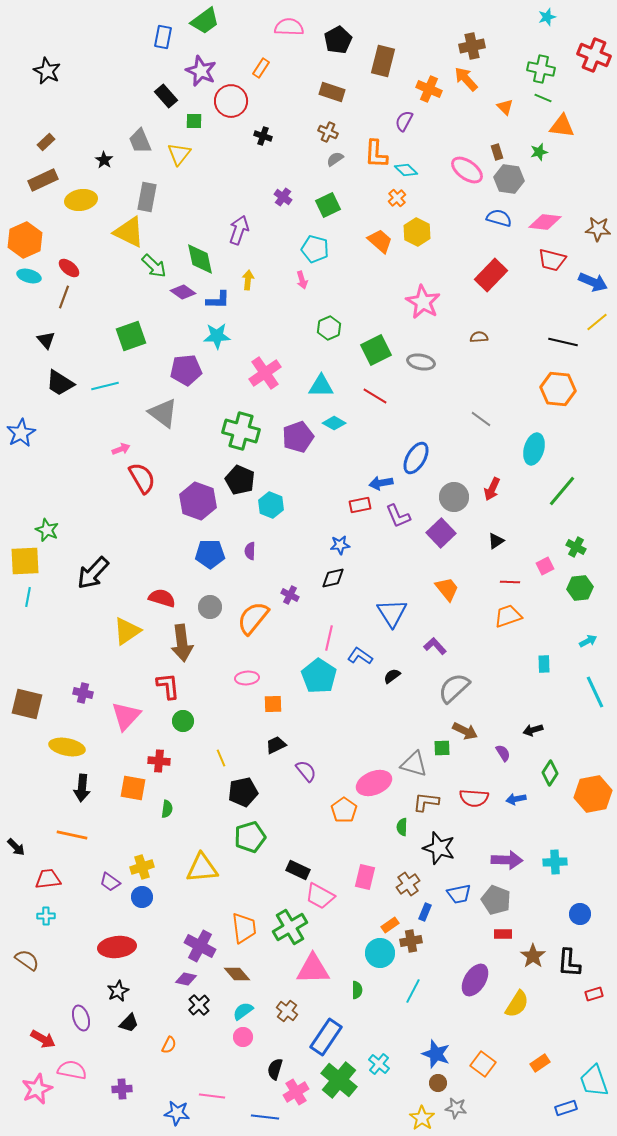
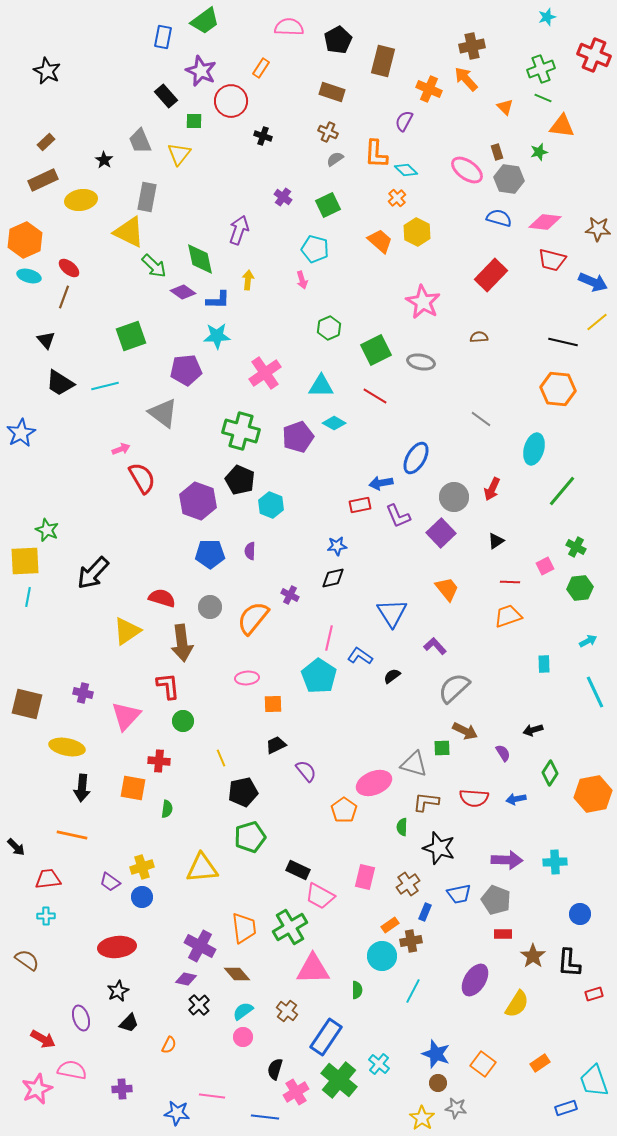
green cross at (541, 69): rotated 32 degrees counterclockwise
blue star at (340, 545): moved 3 px left, 1 px down
cyan circle at (380, 953): moved 2 px right, 3 px down
